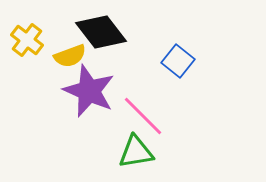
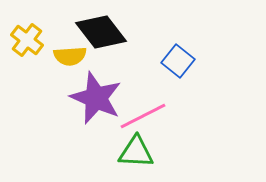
yellow semicircle: rotated 16 degrees clockwise
purple star: moved 7 px right, 7 px down
pink line: rotated 72 degrees counterclockwise
green triangle: rotated 12 degrees clockwise
